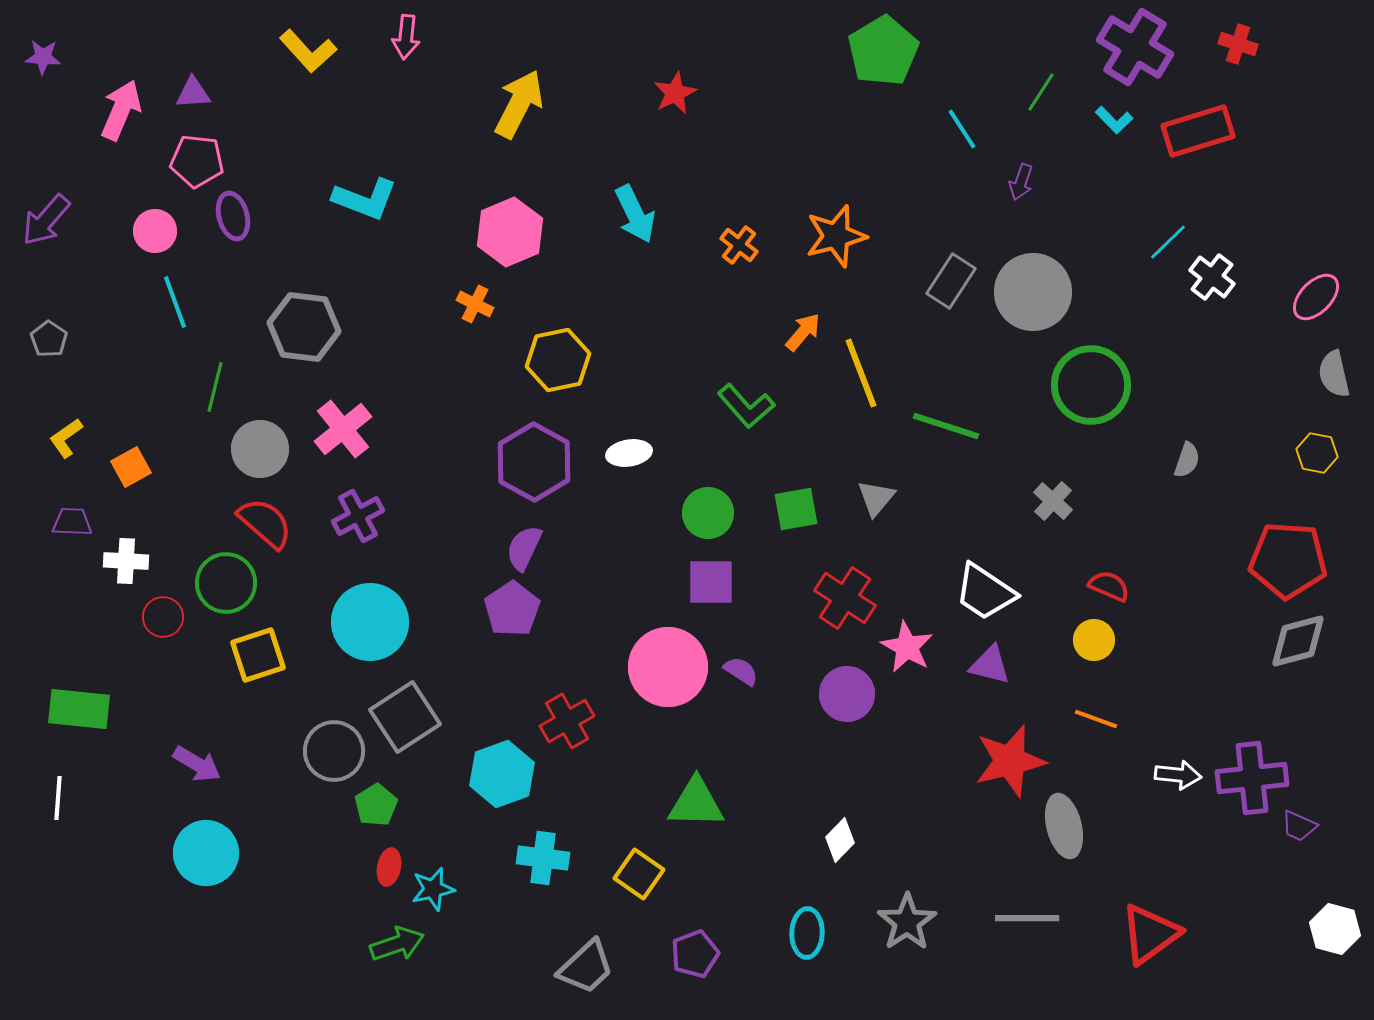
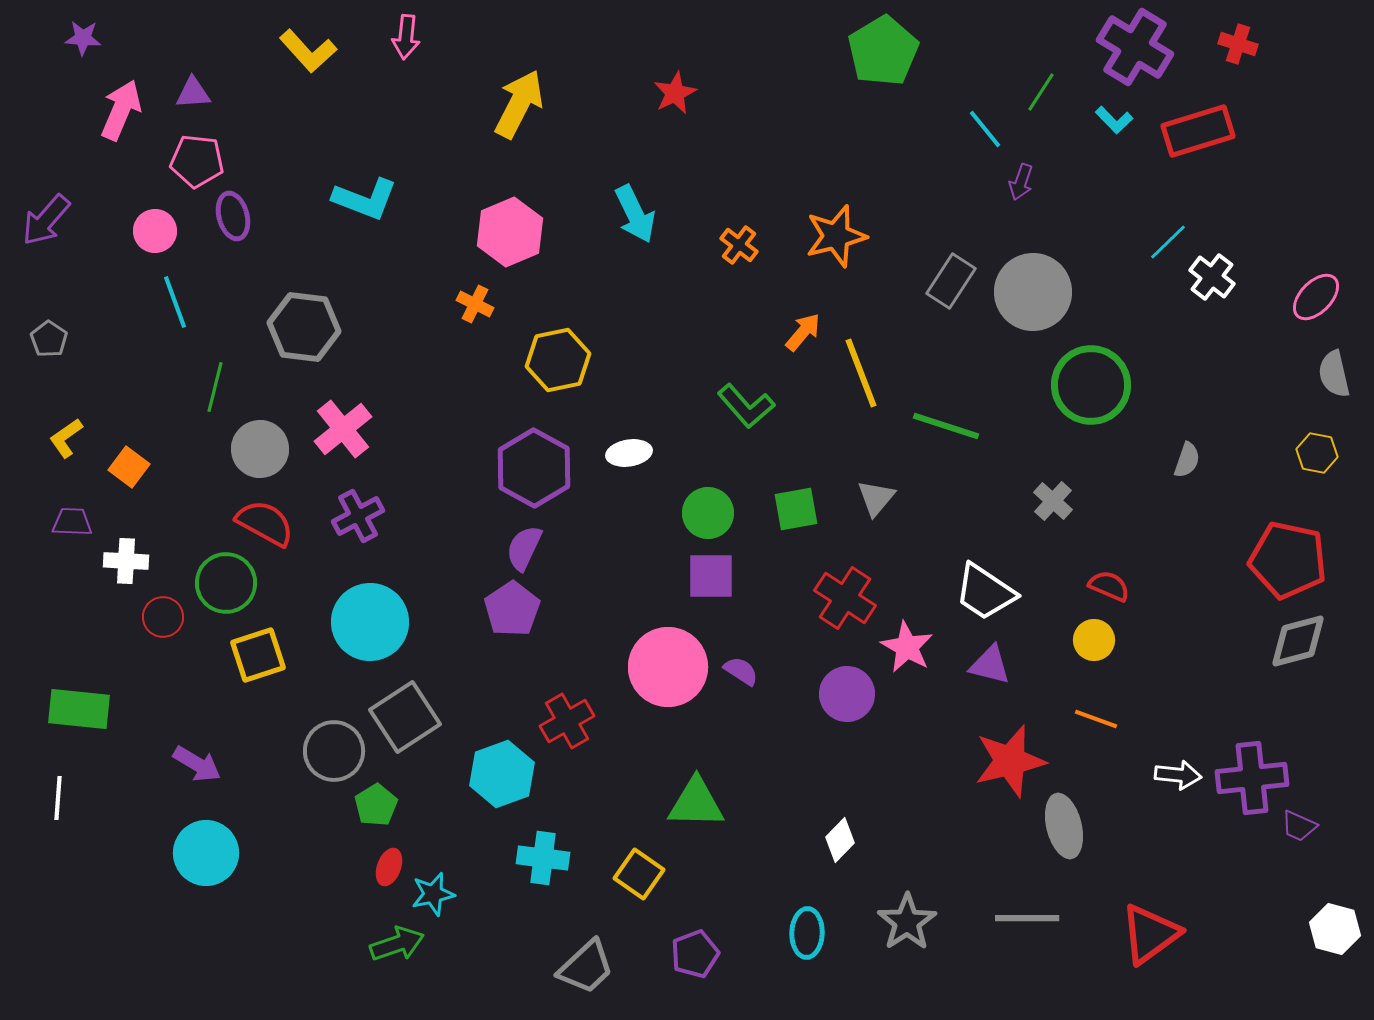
purple star at (43, 57): moved 40 px right, 19 px up
cyan line at (962, 129): moved 23 px right; rotated 6 degrees counterclockwise
purple hexagon at (534, 462): moved 6 px down
orange square at (131, 467): moved 2 px left; rotated 24 degrees counterclockwise
red semicircle at (265, 523): rotated 12 degrees counterclockwise
red pentagon at (1288, 560): rotated 8 degrees clockwise
purple square at (711, 582): moved 6 px up
red ellipse at (389, 867): rotated 9 degrees clockwise
cyan star at (433, 889): moved 5 px down
